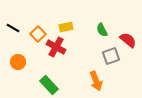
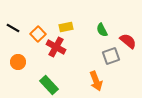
red semicircle: moved 1 px down
